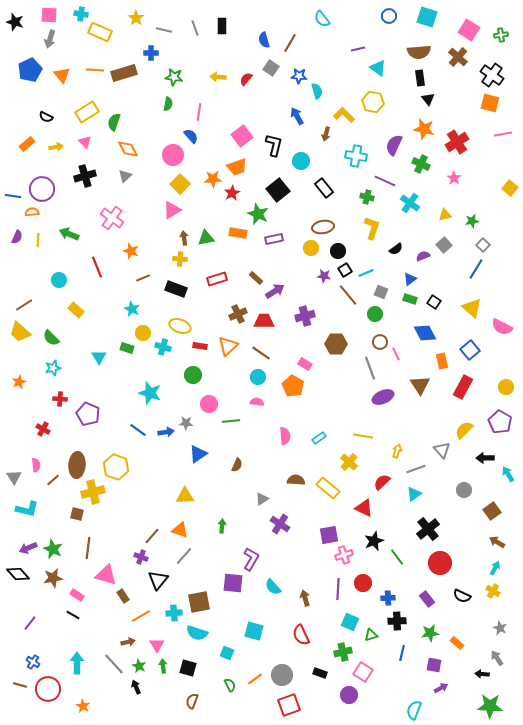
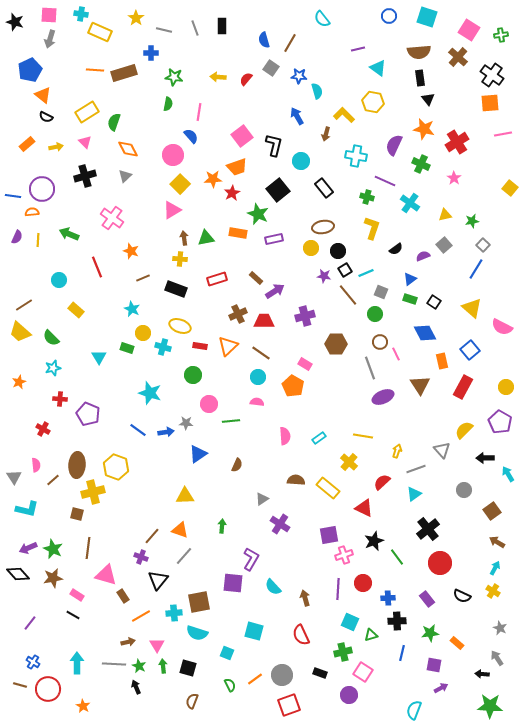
orange triangle at (62, 75): moved 19 px left, 20 px down; rotated 12 degrees counterclockwise
orange square at (490, 103): rotated 18 degrees counterclockwise
gray line at (114, 664): rotated 45 degrees counterclockwise
